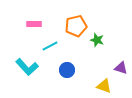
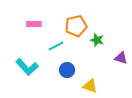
cyan line: moved 6 px right
purple triangle: moved 10 px up
yellow triangle: moved 14 px left
